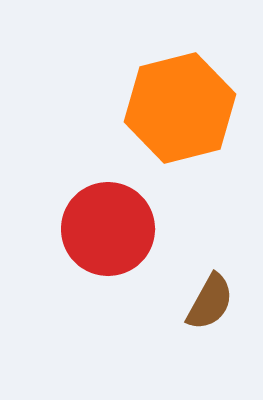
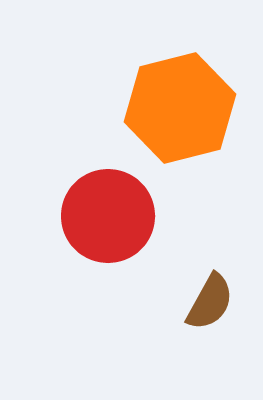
red circle: moved 13 px up
